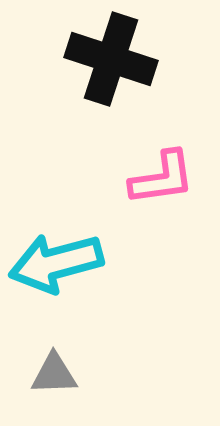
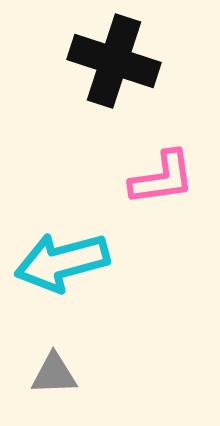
black cross: moved 3 px right, 2 px down
cyan arrow: moved 6 px right, 1 px up
